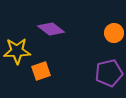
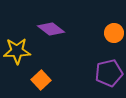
orange square: moved 9 px down; rotated 24 degrees counterclockwise
